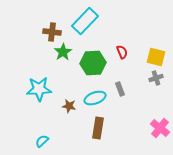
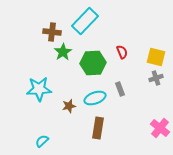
brown star: rotated 24 degrees counterclockwise
